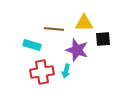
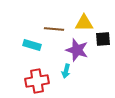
red cross: moved 5 px left, 9 px down
